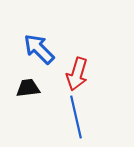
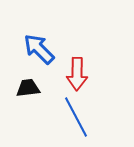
red arrow: rotated 16 degrees counterclockwise
blue line: rotated 15 degrees counterclockwise
